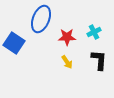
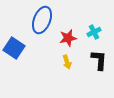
blue ellipse: moved 1 px right, 1 px down
red star: moved 1 px right, 1 px down; rotated 12 degrees counterclockwise
blue square: moved 5 px down
yellow arrow: rotated 16 degrees clockwise
